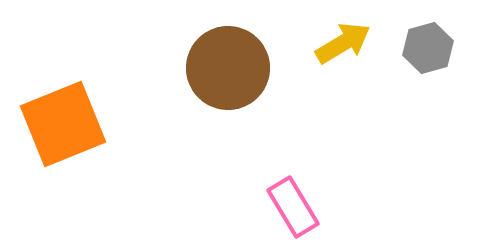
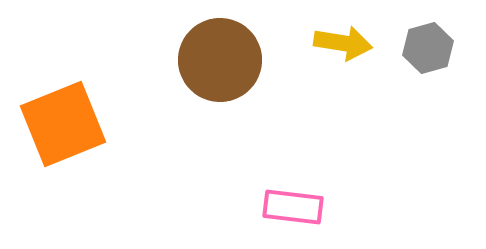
yellow arrow: rotated 40 degrees clockwise
brown circle: moved 8 px left, 8 px up
pink rectangle: rotated 52 degrees counterclockwise
